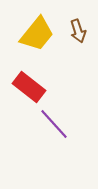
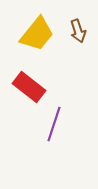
purple line: rotated 60 degrees clockwise
